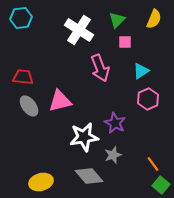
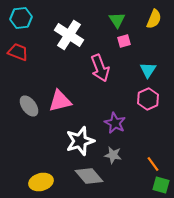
green triangle: rotated 18 degrees counterclockwise
white cross: moved 10 px left, 5 px down
pink square: moved 1 px left, 1 px up; rotated 16 degrees counterclockwise
cyan triangle: moved 7 px right, 1 px up; rotated 24 degrees counterclockwise
red trapezoid: moved 5 px left, 25 px up; rotated 15 degrees clockwise
white star: moved 4 px left, 4 px down; rotated 8 degrees counterclockwise
gray star: rotated 30 degrees clockwise
green square: rotated 24 degrees counterclockwise
